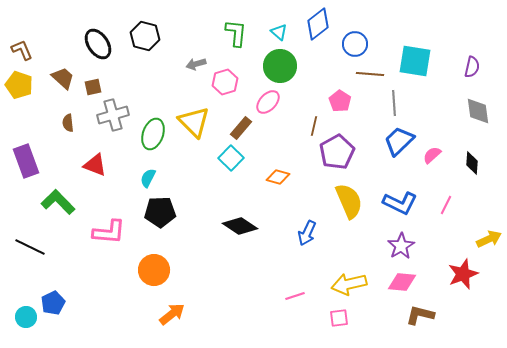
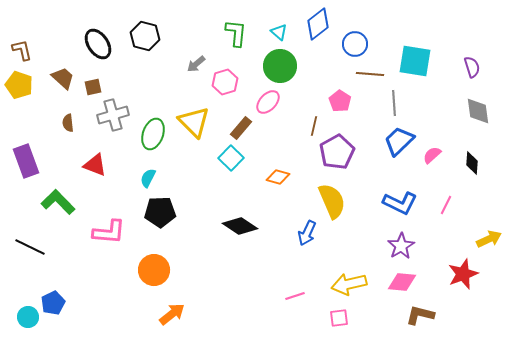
brown L-shape at (22, 50): rotated 10 degrees clockwise
gray arrow at (196, 64): rotated 24 degrees counterclockwise
purple semicircle at (472, 67): rotated 30 degrees counterclockwise
yellow semicircle at (349, 201): moved 17 px left
cyan circle at (26, 317): moved 2 px right
